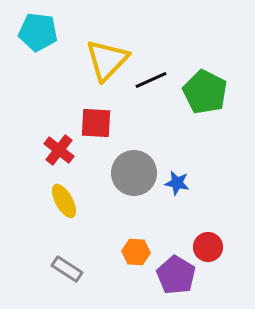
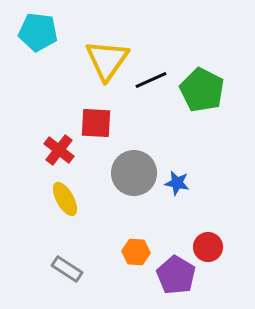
yellow triangle: rotated 9 degrees counterclockwise
green pentagon: moved 3 px left, 2 px up
yellow ellipse: moved 1 px right, 2 px up
